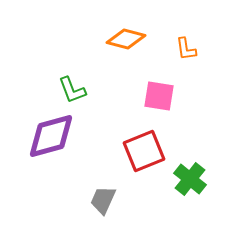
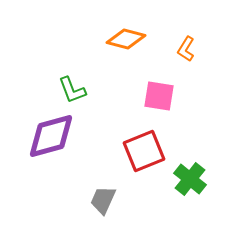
orange L-shape: rotated 40 degrees clockwise
